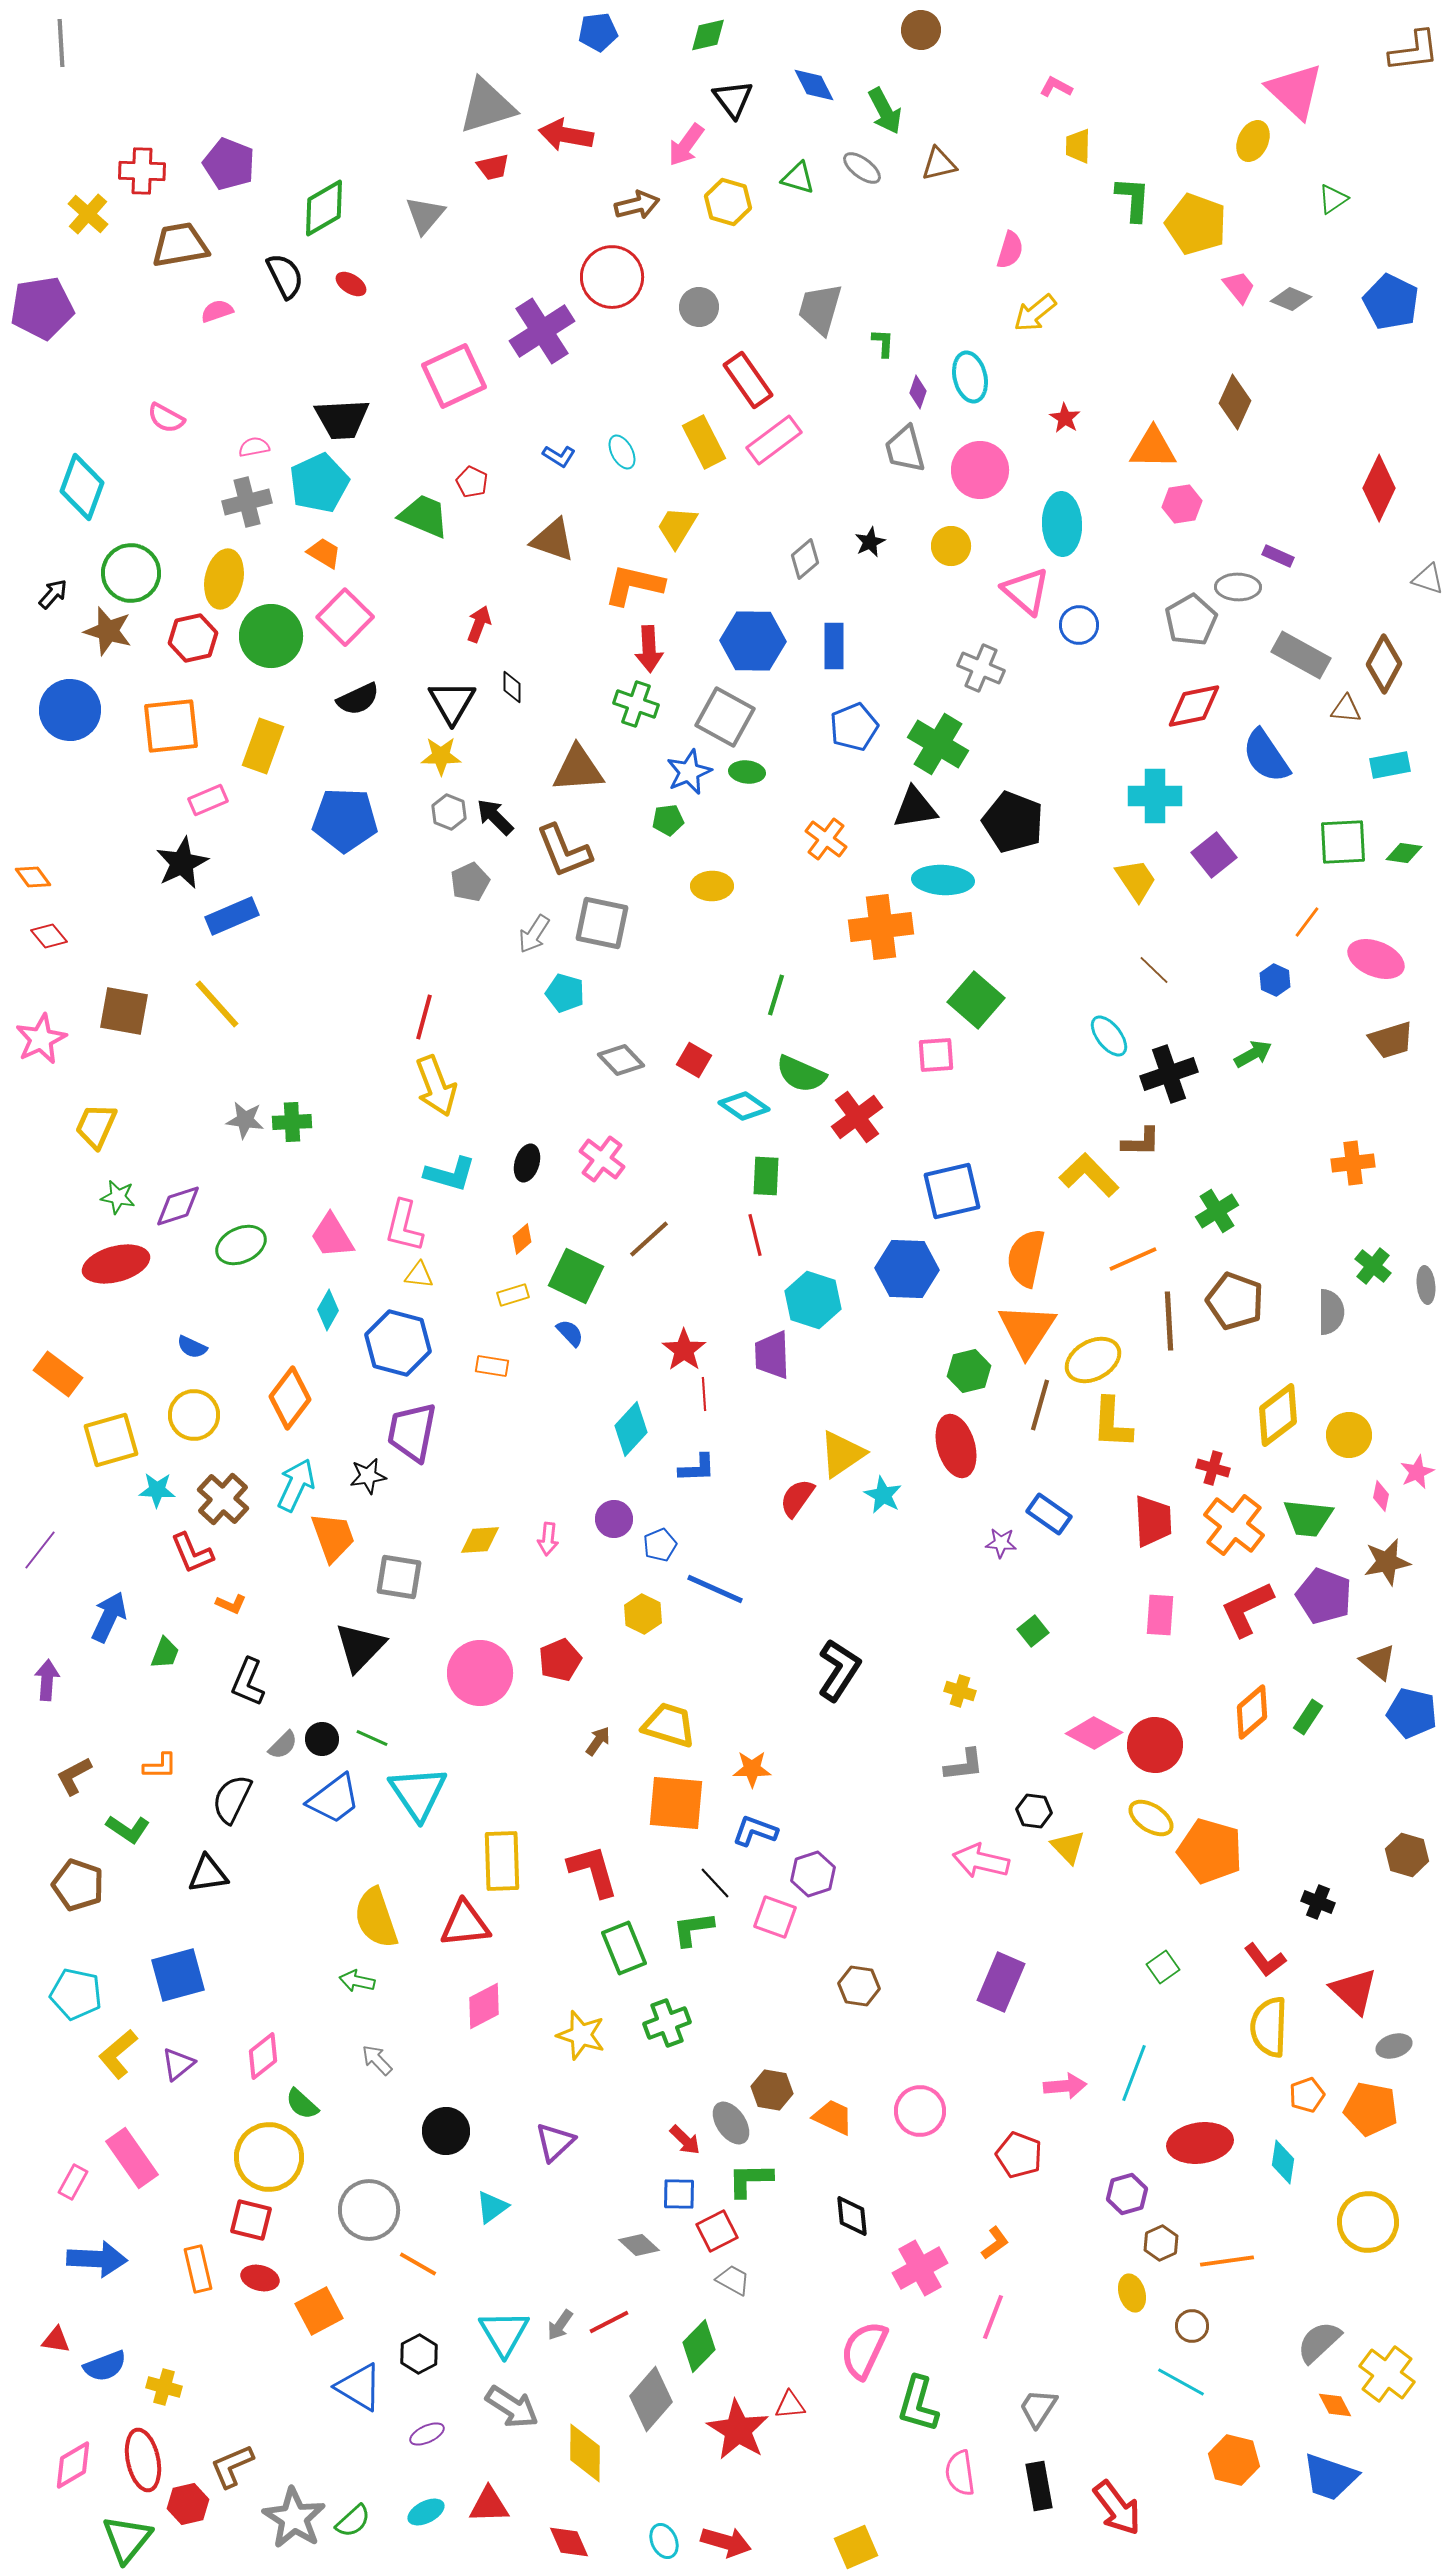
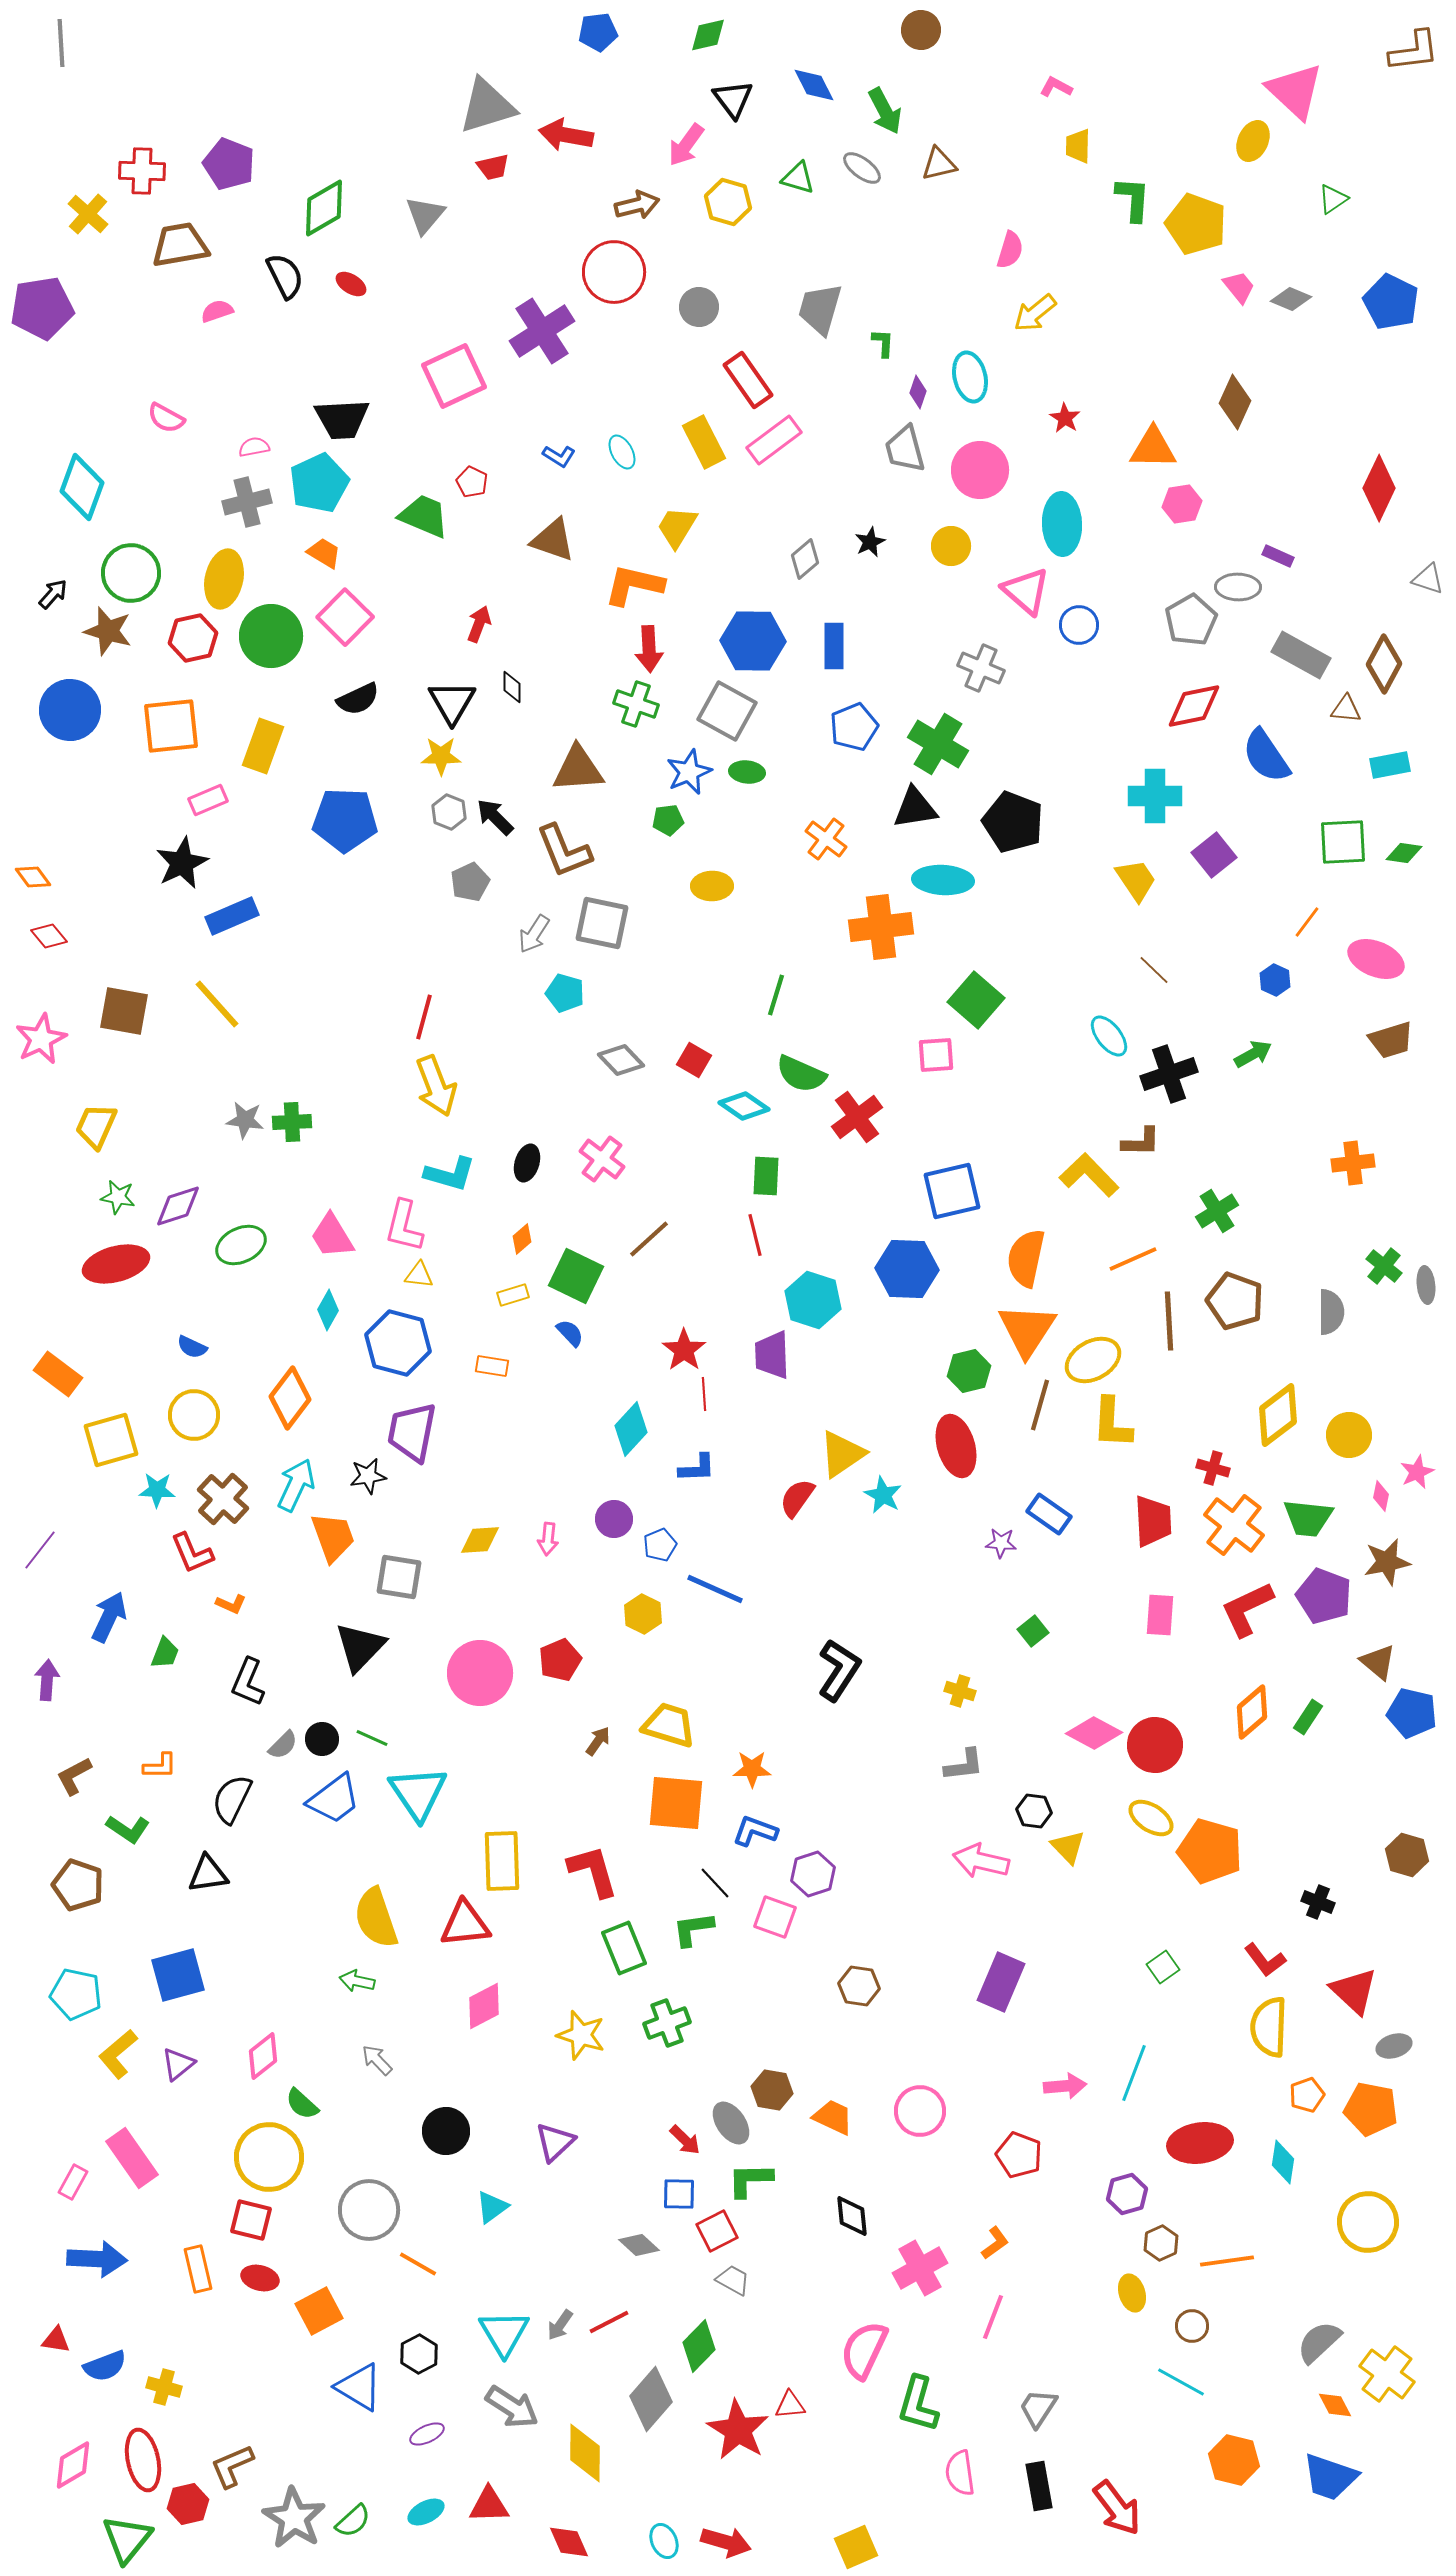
red circle at (612, 277): moved 2 px right, 5 px up
gray square at (725, 717): moved 2 px right, 6 px up
green cross at (1373, 1266): moved 11 px right
